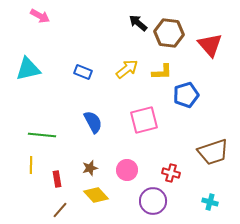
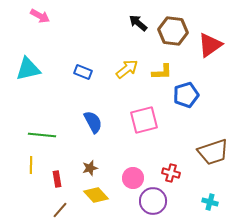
brown hexagon: moved 4 px right, 2 px up
red triangle: rotated 36 degrees clockwise
pink circle: moved 6 px right, 8 px down
